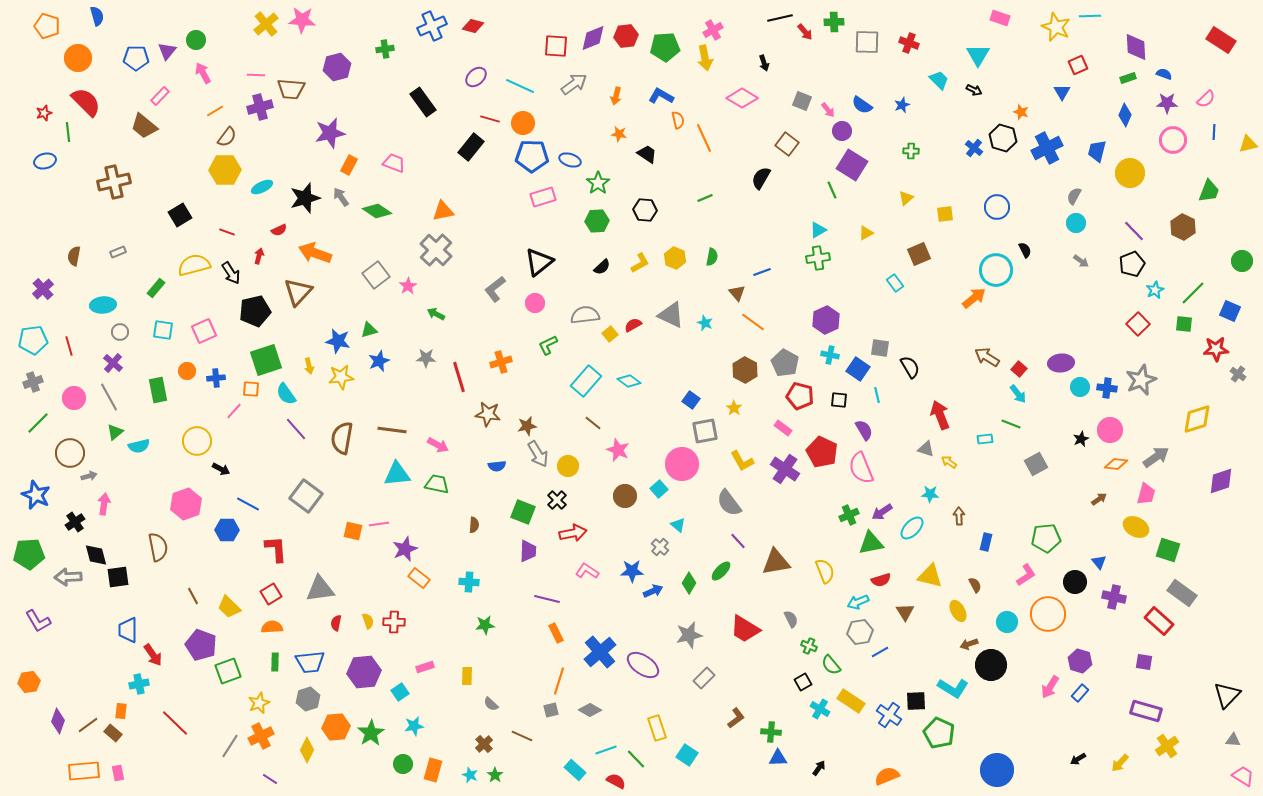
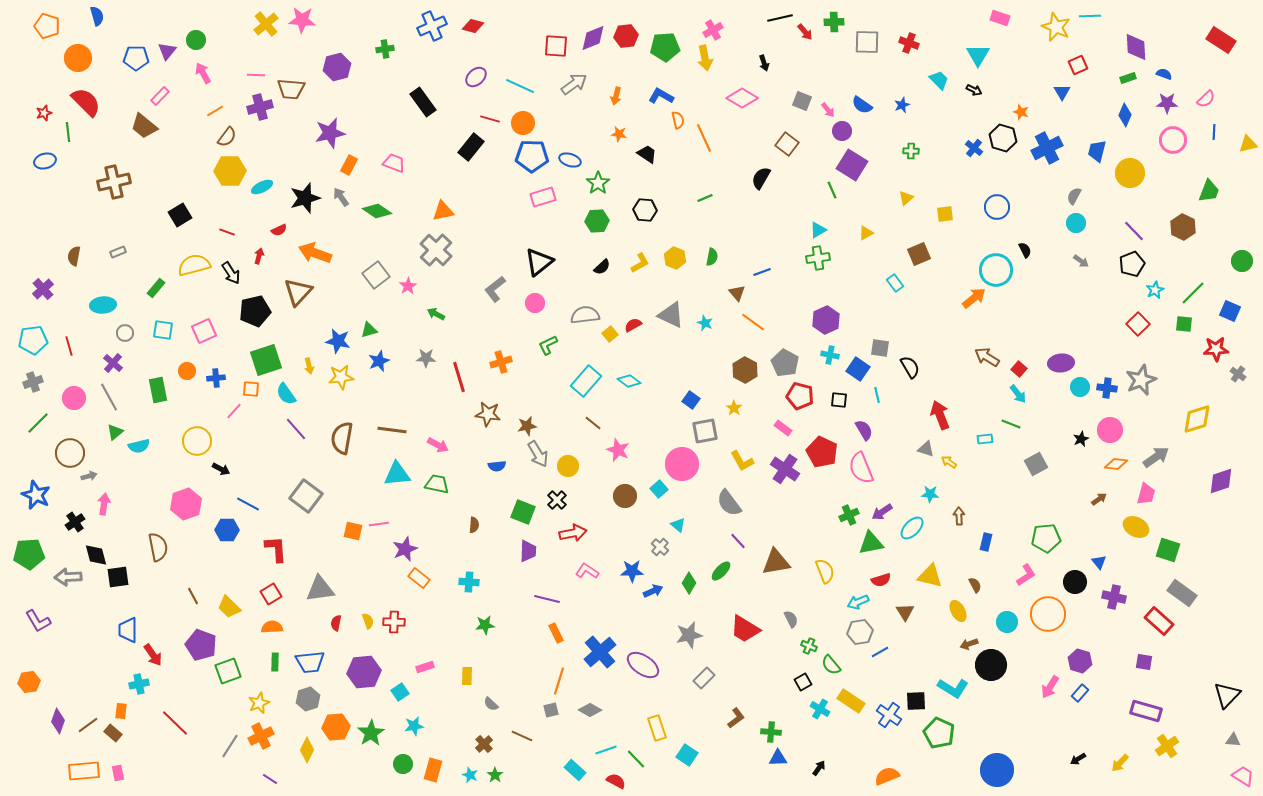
yellow hexagon at (225, 170): moved 5 px right, 1 px down
gray circle at (120, 332): moved 5 px right, 1 px down
